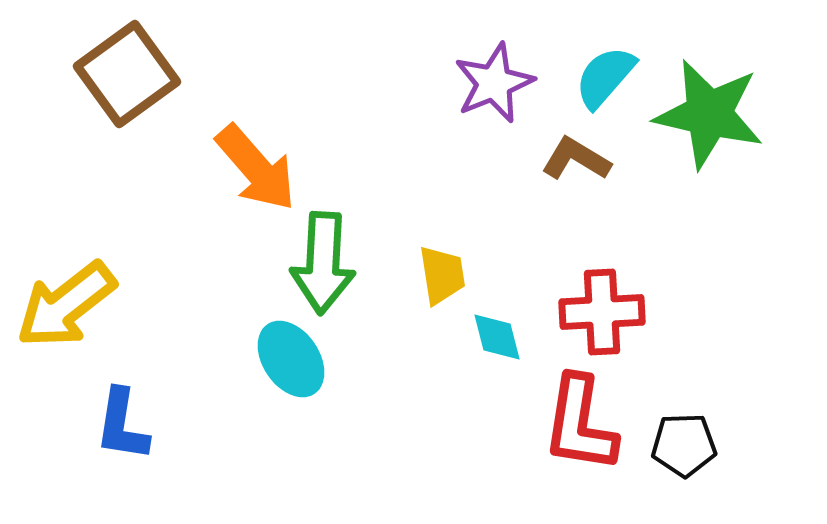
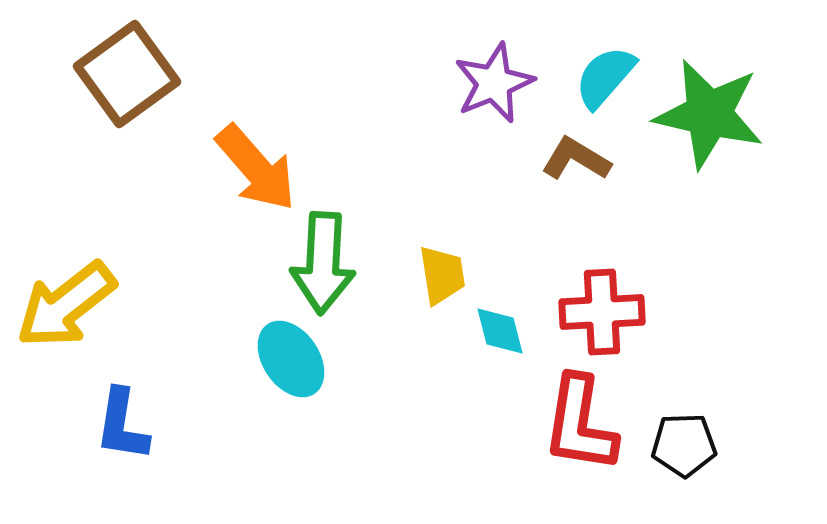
cyan diamond: moved 3 px right, 6 px up
